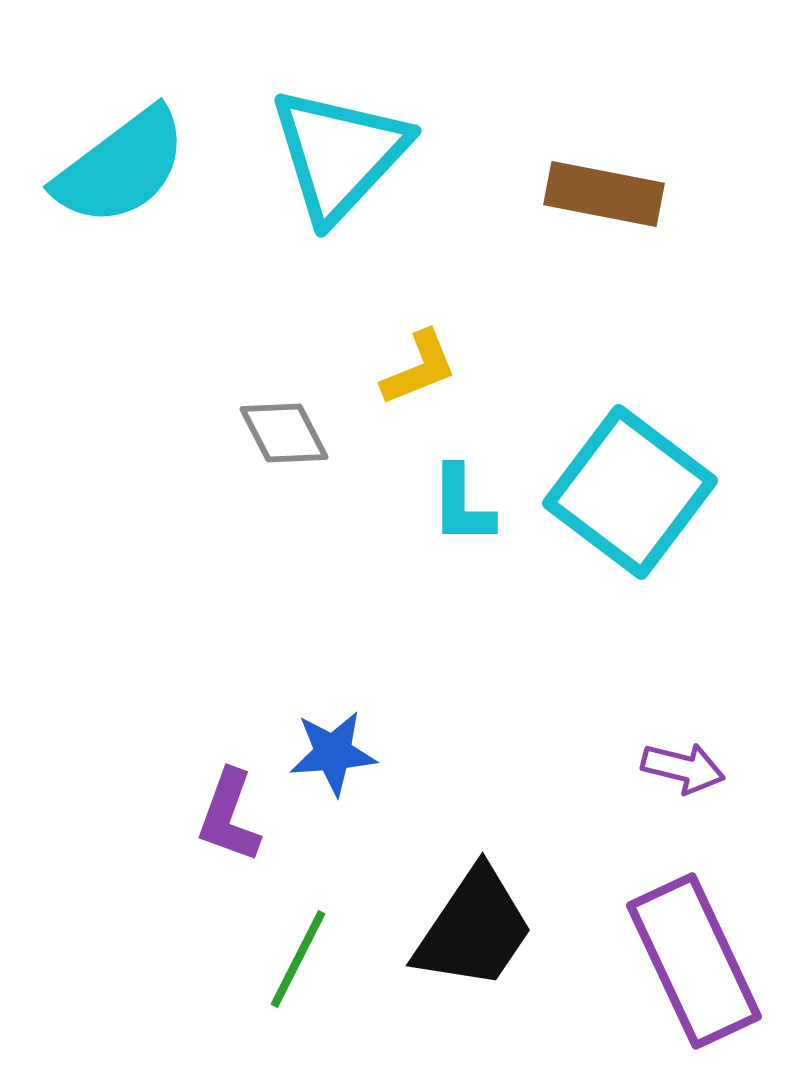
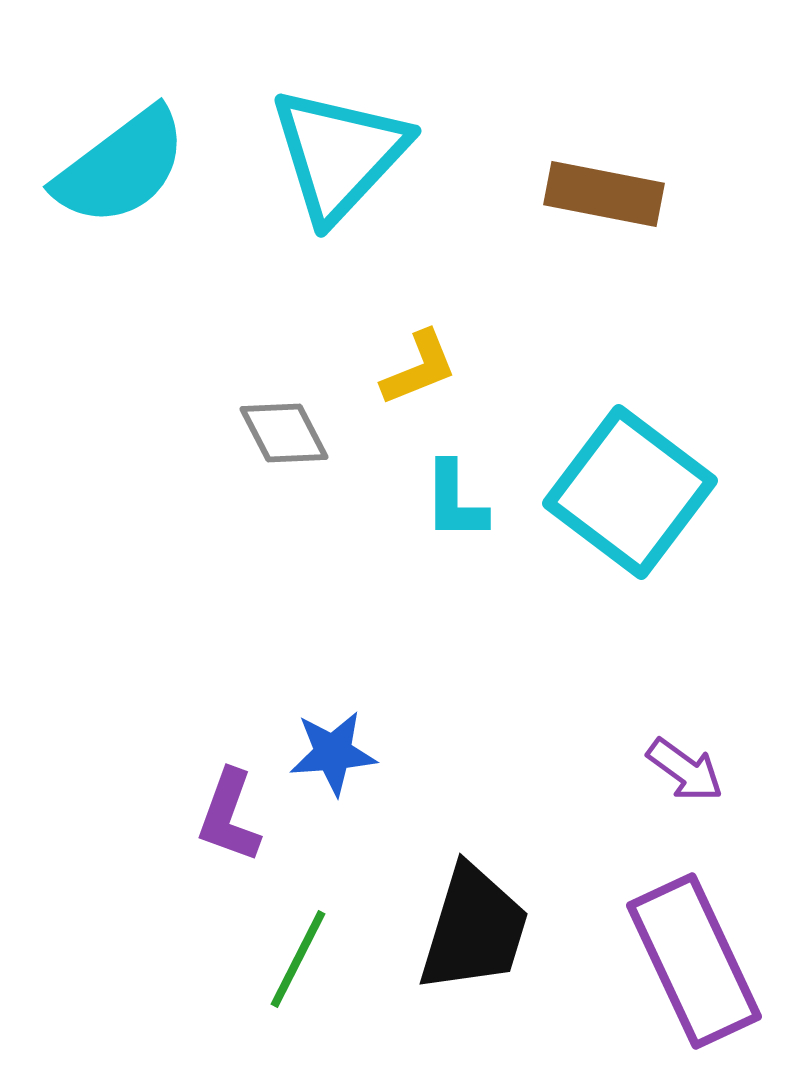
cyan L-shape: moved 7 px left, 4 px up
purple arrow: moved 2 px right, 2 px down; rotated 22 degrees clockwise
black trapezoid: rotated 17 degrees counterclockwise
